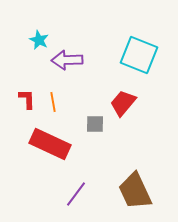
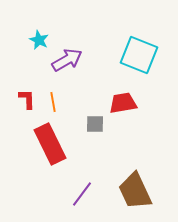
purple arrow: rotated 152 degrees clockwise
red trapezoid: rotated 40 degrees clockwise
red rectangle: rotated 39 degrees clockwise
purple line: moved 6 px right
